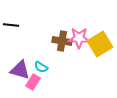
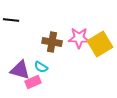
black line: moved 5 px up
brown cross: moved 10 px left, 1 px down
pink rectangle: rotated 35 degrees clockwise
